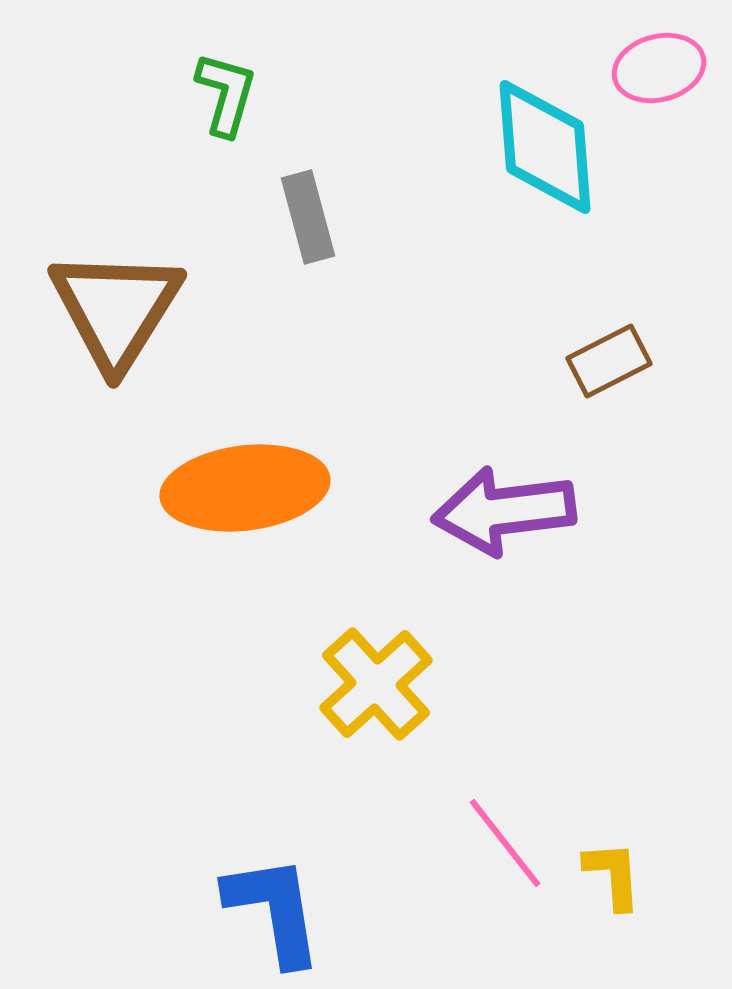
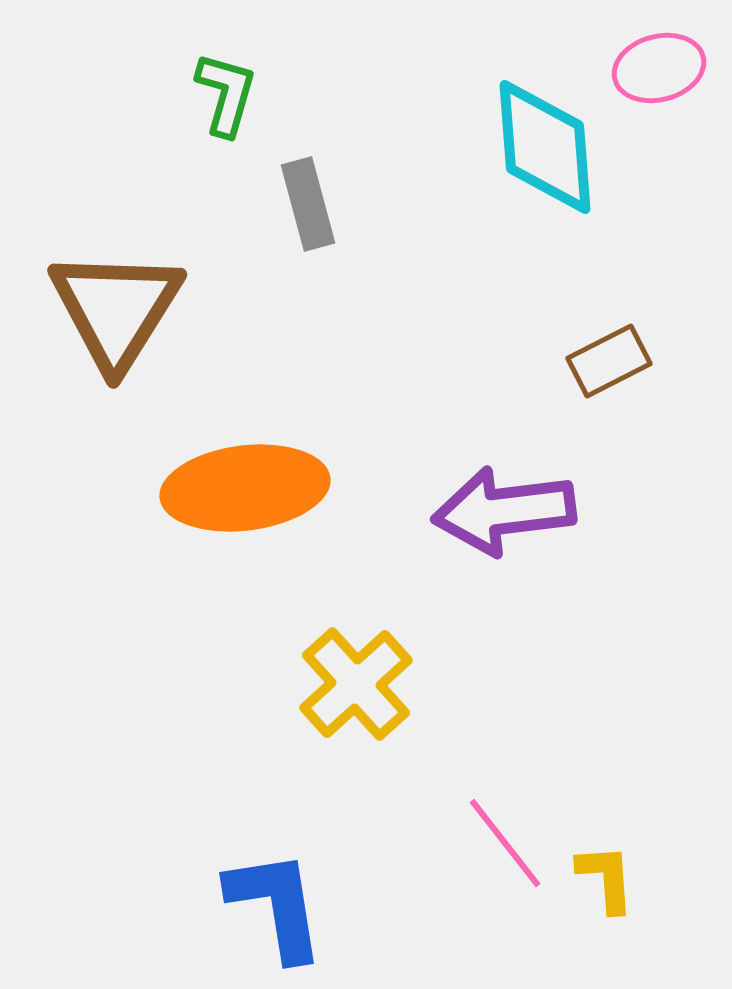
gray rectangle: moved 13 px up
yellow cross: moved 20 px left
yellow L-shape: moved 7 px left, 3 px down
blue L-shape: moved 2 px right, 5 px up
